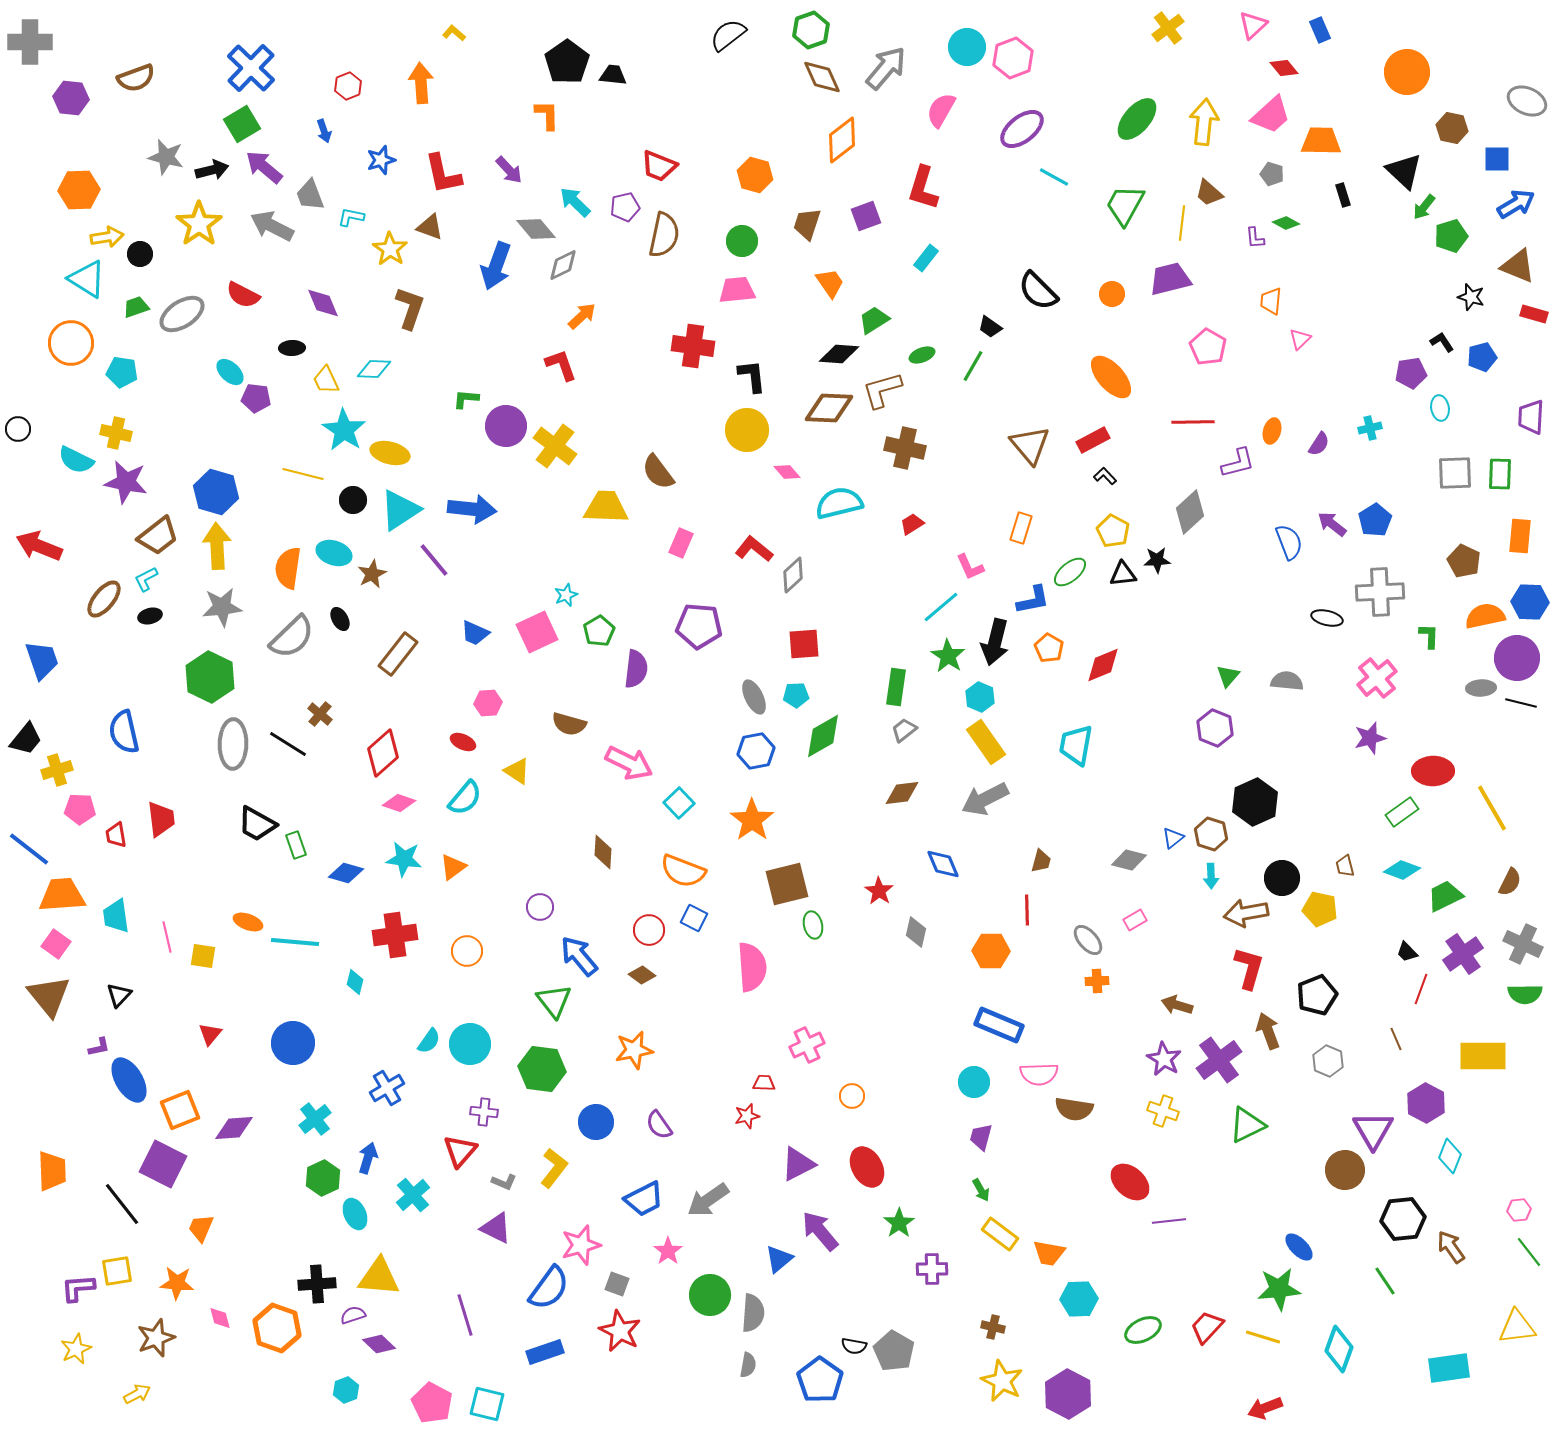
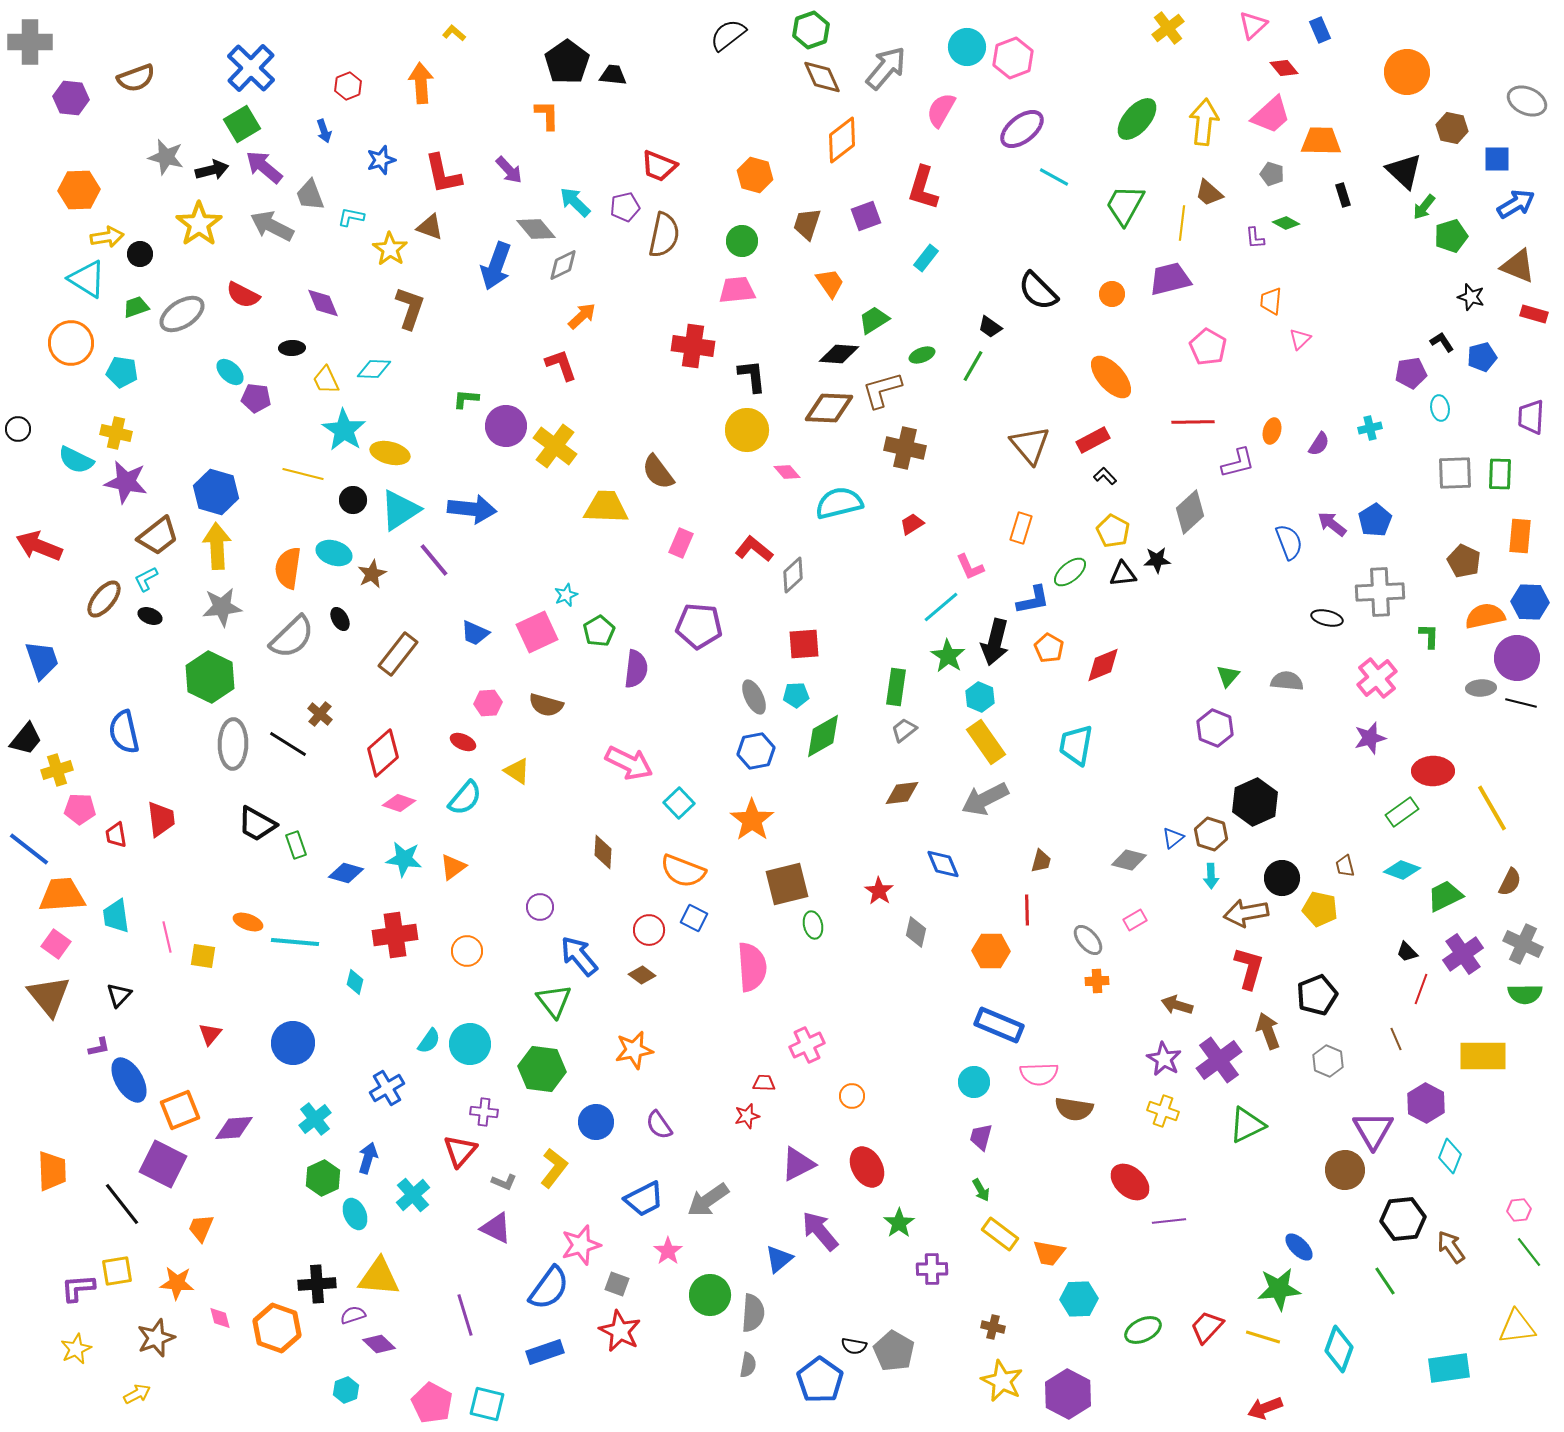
black ellipse at (150, 616): rotated 35 degrees clockwise
brown semicircle at (569, 724): moved 23 px left, 19 px up
